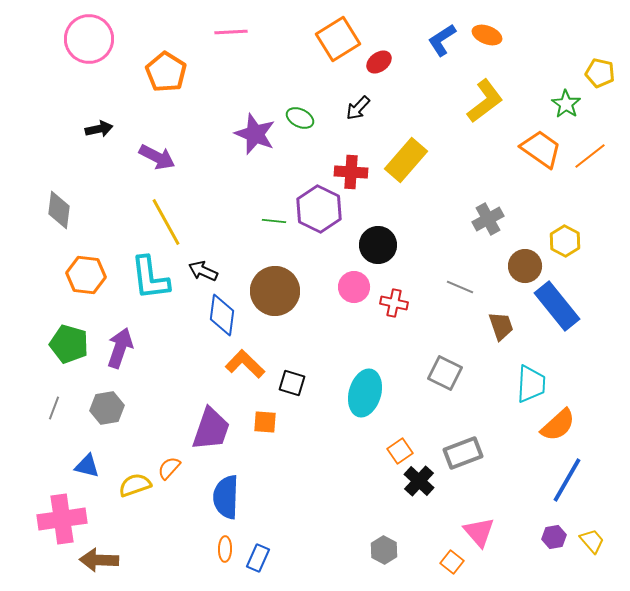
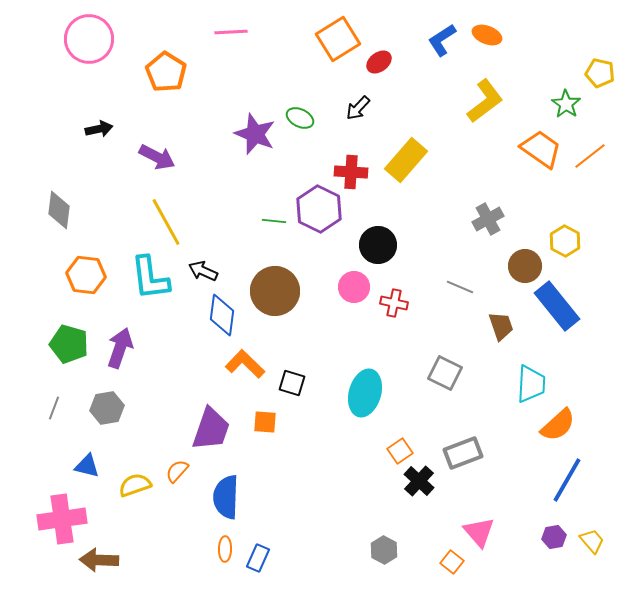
orange semicircle at (169, 468): moved 8 px right, 3 px down
